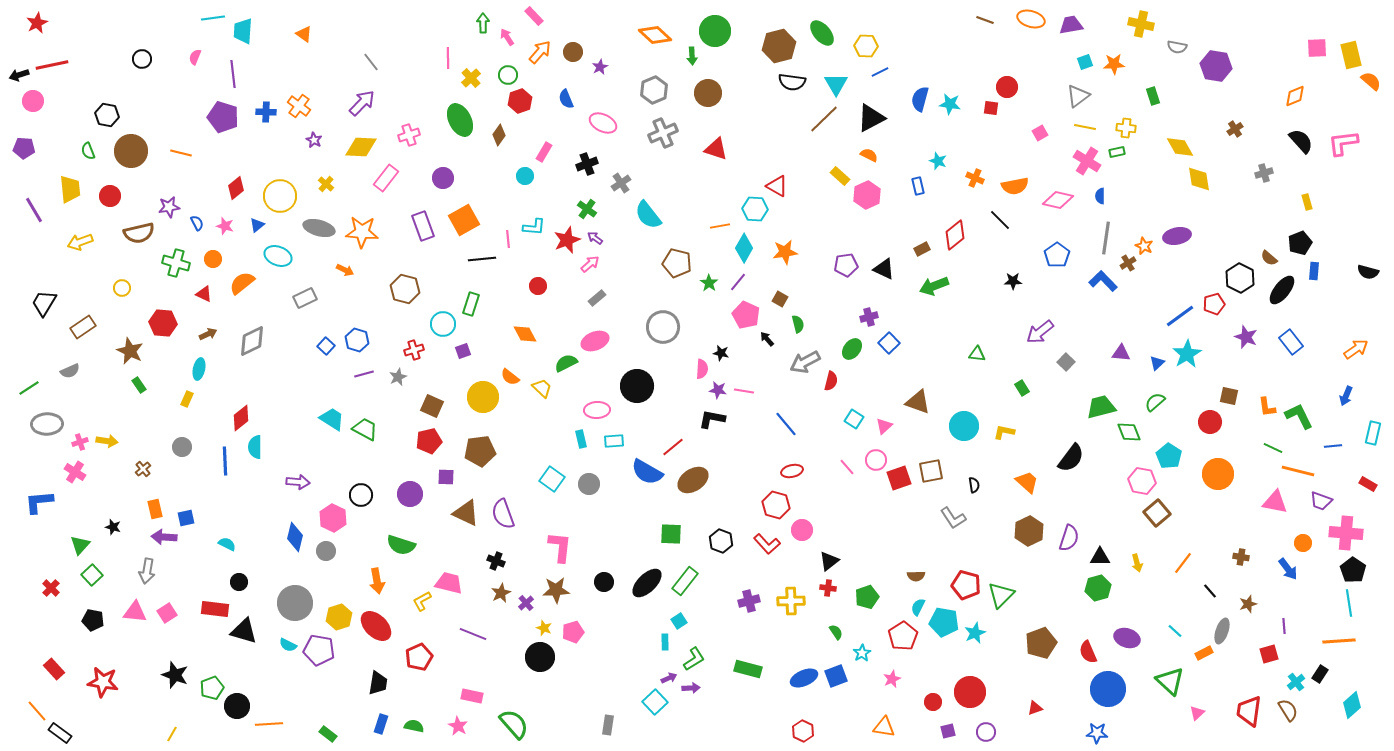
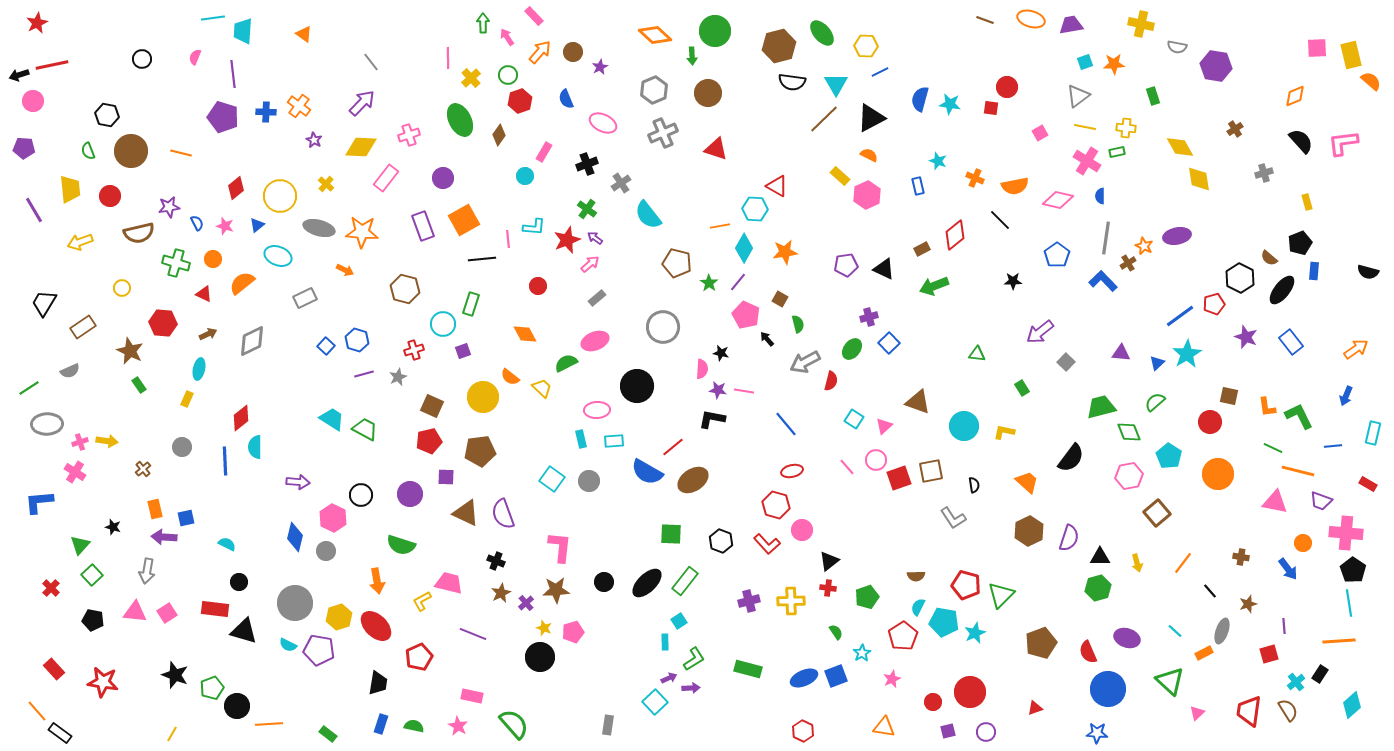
pink hexagon at (1142, 481): moved 13 px left, 5 px up; rotated 20 degrees counterclockwise
gray circle at (589, 484): moved 3 px up
